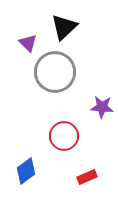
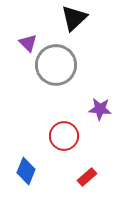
black triangle: moved 10 px right, 9 px up
gray circle: moved 1 px right, 7 px up
purple star: moved 2 px left, 2 px down
blue diamond: rotated 32 degrees counterclockwise
red rectangle: rotated 18 degrees counterclockwise
